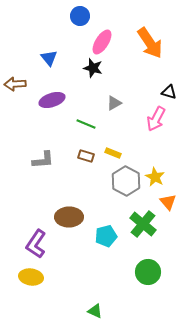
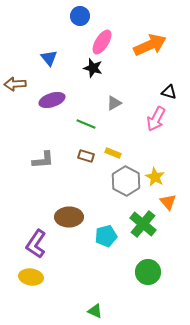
orange arrow: moved 2 px down; rotated 80 degrees counterclockwise
